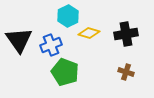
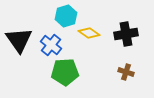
cyan hexagon: moved 2 px left; rotated 10 degrees clockwise
yellow diamond: rotated 20 degrees clockwise
blue cross: rotated 30 degrees counterclockwise
green pentagon: rotated 24 degrees counterclockwise
